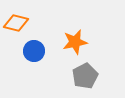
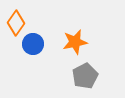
orange diamond: rotated 70 degrees counterclockwise
blue circle: moved 1 px left, 7 px up
